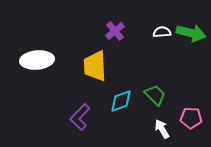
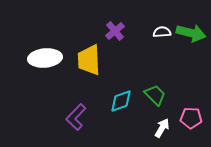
white ellipse: moved 8 px right, 2 px up
yellow trapezoid: moved 6 px left, 6 px up
purple L-shape: moved 4 px left
white arrow: moved 1 px up; rotated 60 degrees clockwise
